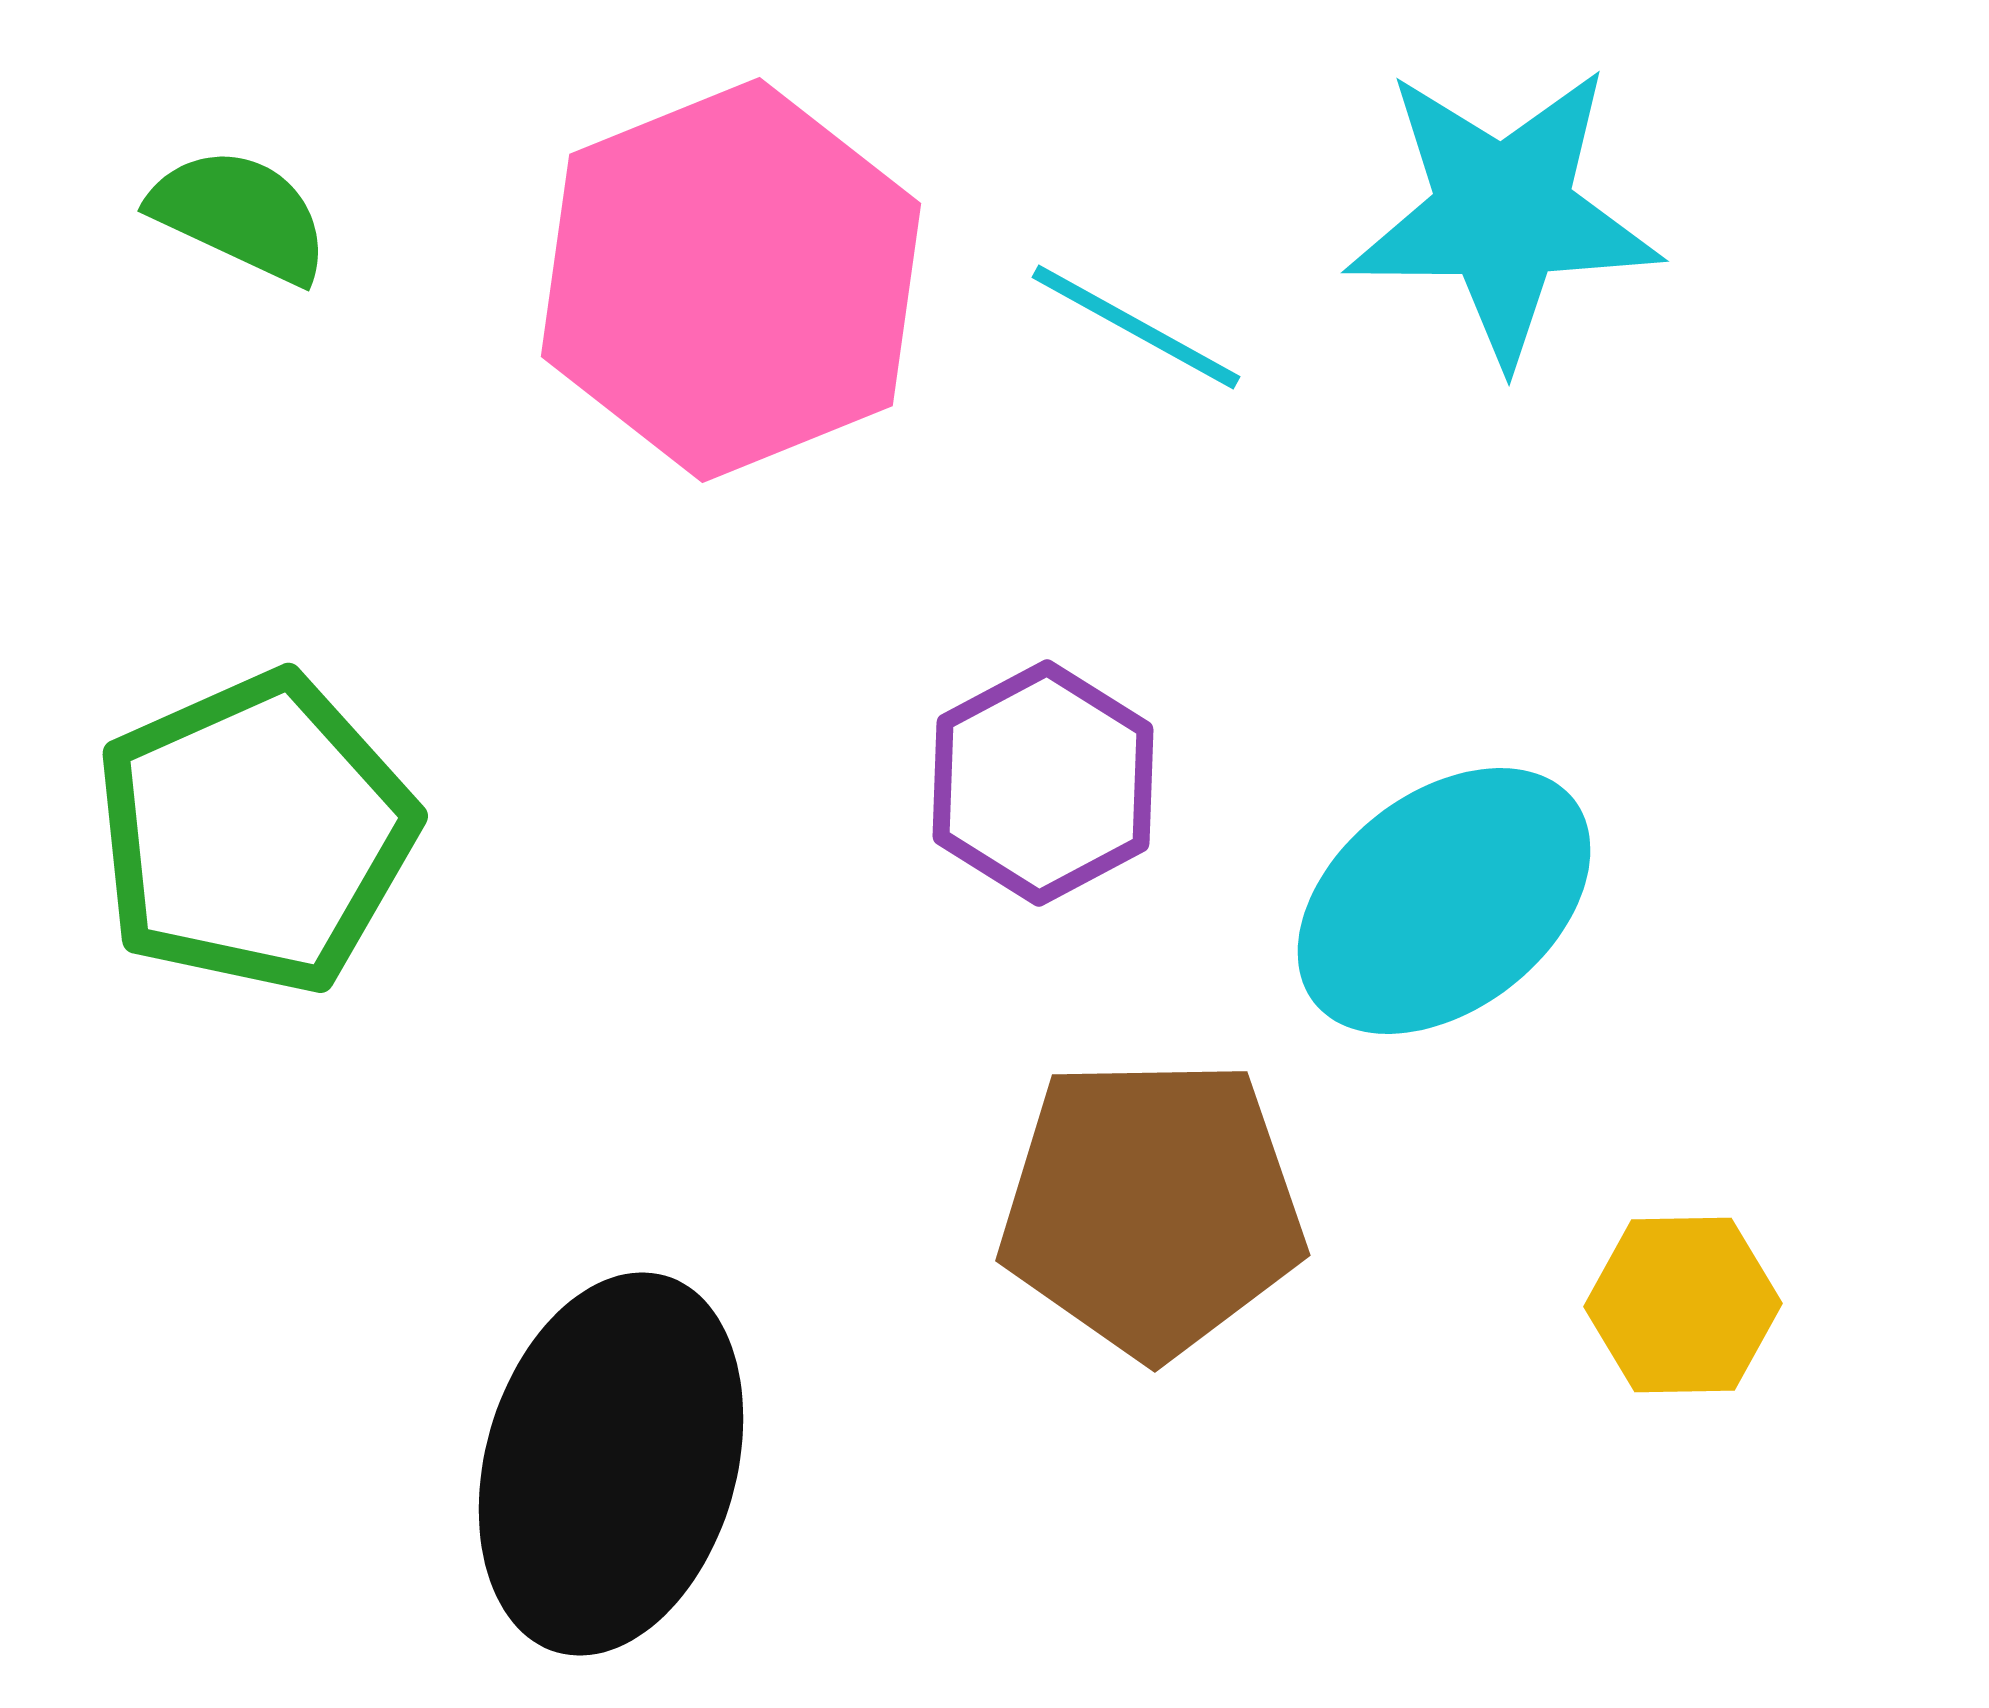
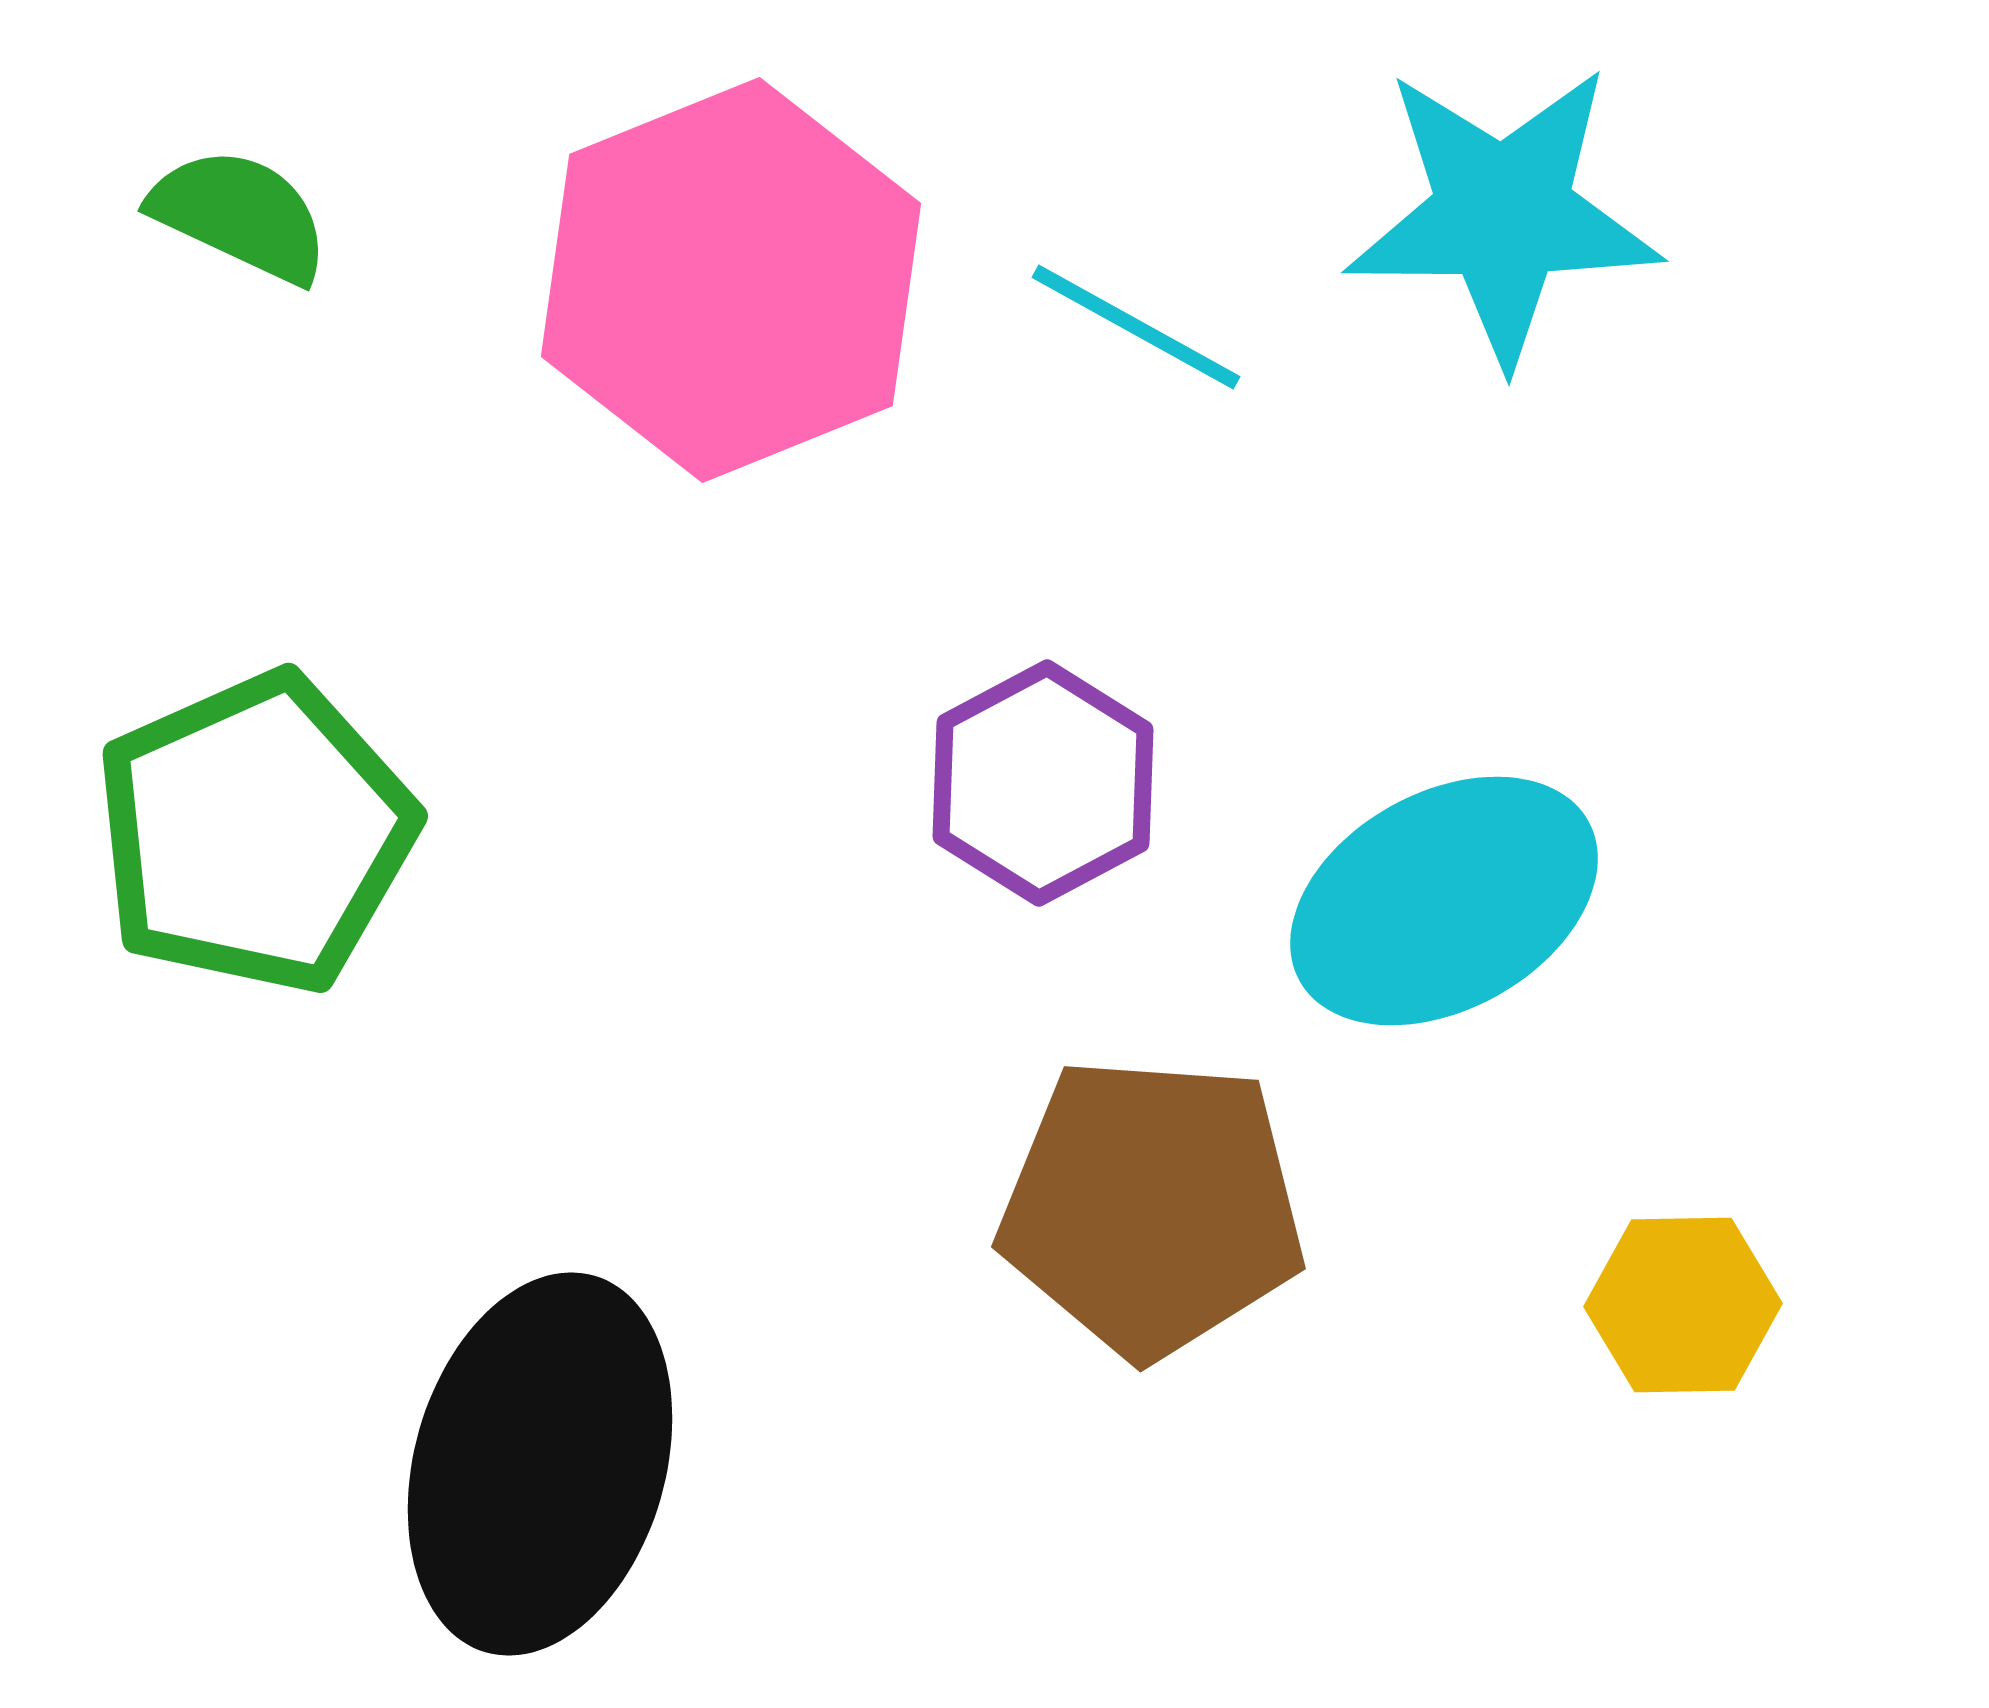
cyan ellipse: rotated 9 degrees clockwise
brown pentagon: rotated 5 degrees clockwise
black ellipse: moved 71 px left
